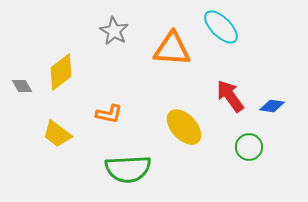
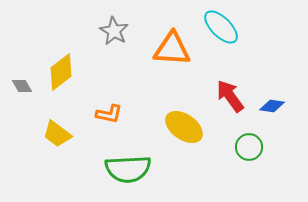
yellow ellipse: rotated 12 degrees counterclockwise
